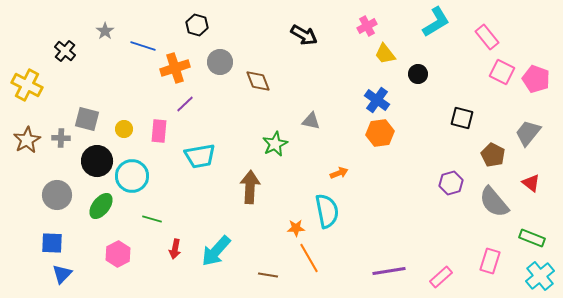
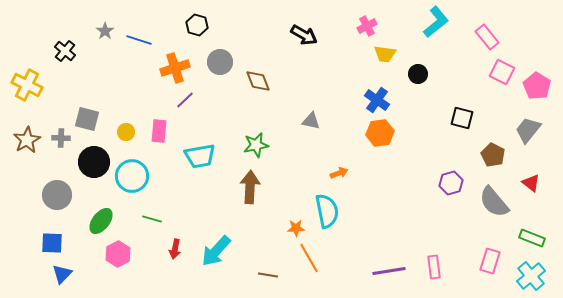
cyan L-shape at (436, 22): rotated 8 degrees counterclockwise
blue line at (143, 46): moved 4 px left, 6 px up
yellow trapezoid at (385, 54): rotated 45 degrees counterclockwise
pink pentagon at (536, 79): moved 1 px right, 7 px down; rotated 12 degrees clockwise
purple line at (185, 104): moved 4 px up
yellow circle at (124, 129): moved 2 px right, 3 px down
gray trapezoid at (528, 133): moved 3 px up
green star at (275, 144): moved 19 px left, 1 px down; rotated 15 degrees clockwise
black circle at (97, 161): moved 3 px left, 1 px down
green ellipse at (101, 206): moved 15 px down
cyan cross at (540, 276): moved 9 px left
pink rectangle at (441, 277): moved 7 px left, 10 px up; rotated 55 degrees counterclockwise
